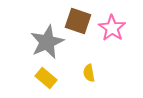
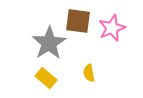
brown square: rotated 12 degrees counterclockwise
pink star: rotated 16 degrees clockwise
gray star: moved 2 px right, 1 px down; rotated 8 degrees counterclockwise
